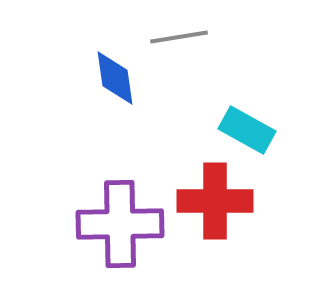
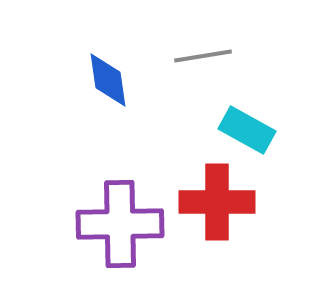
gray line: moved 24 px right, 19 px down
blue diamond: moved 7 px left, 2 px down
red cross: moved 2 px right, 1 px down
